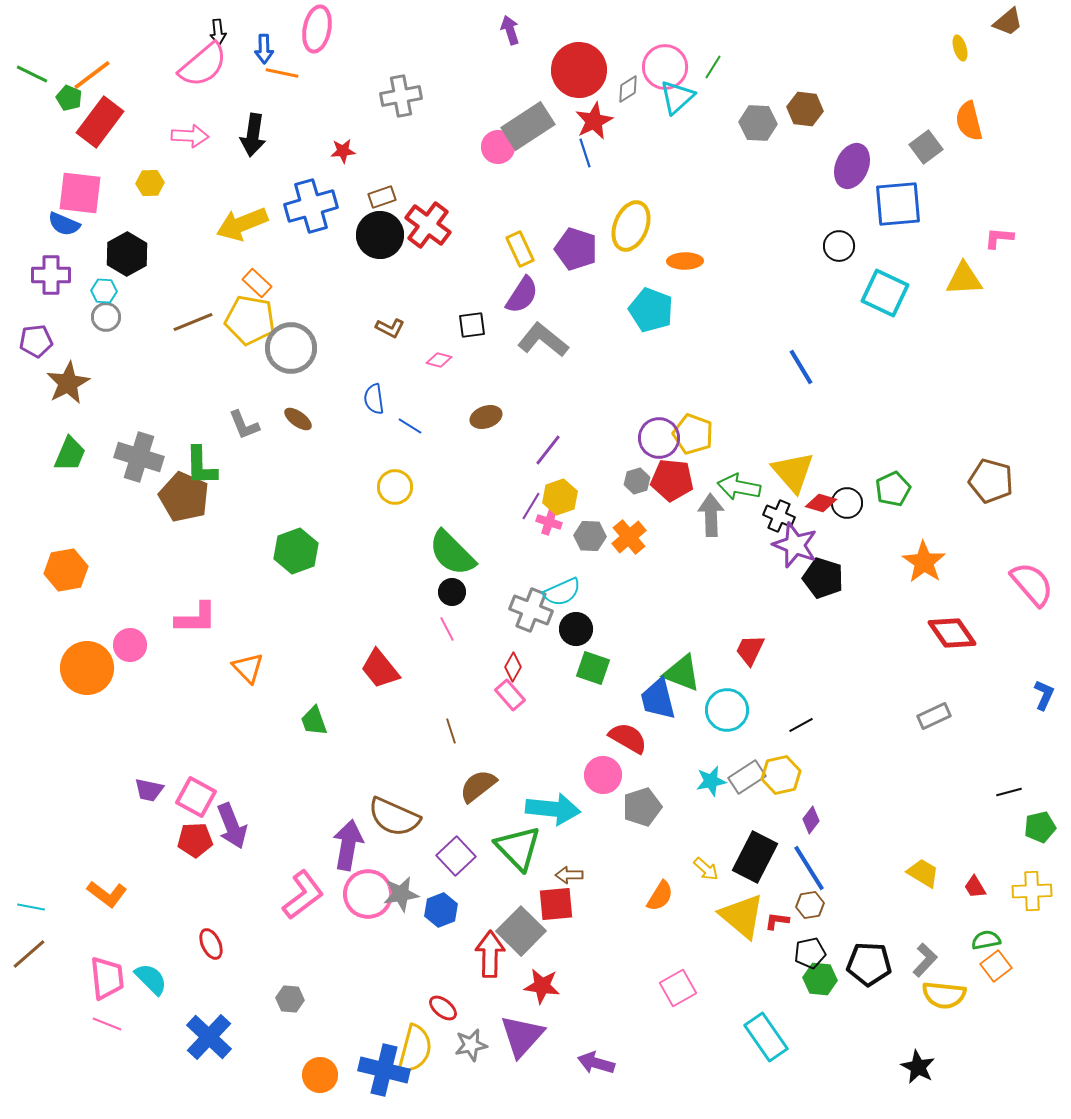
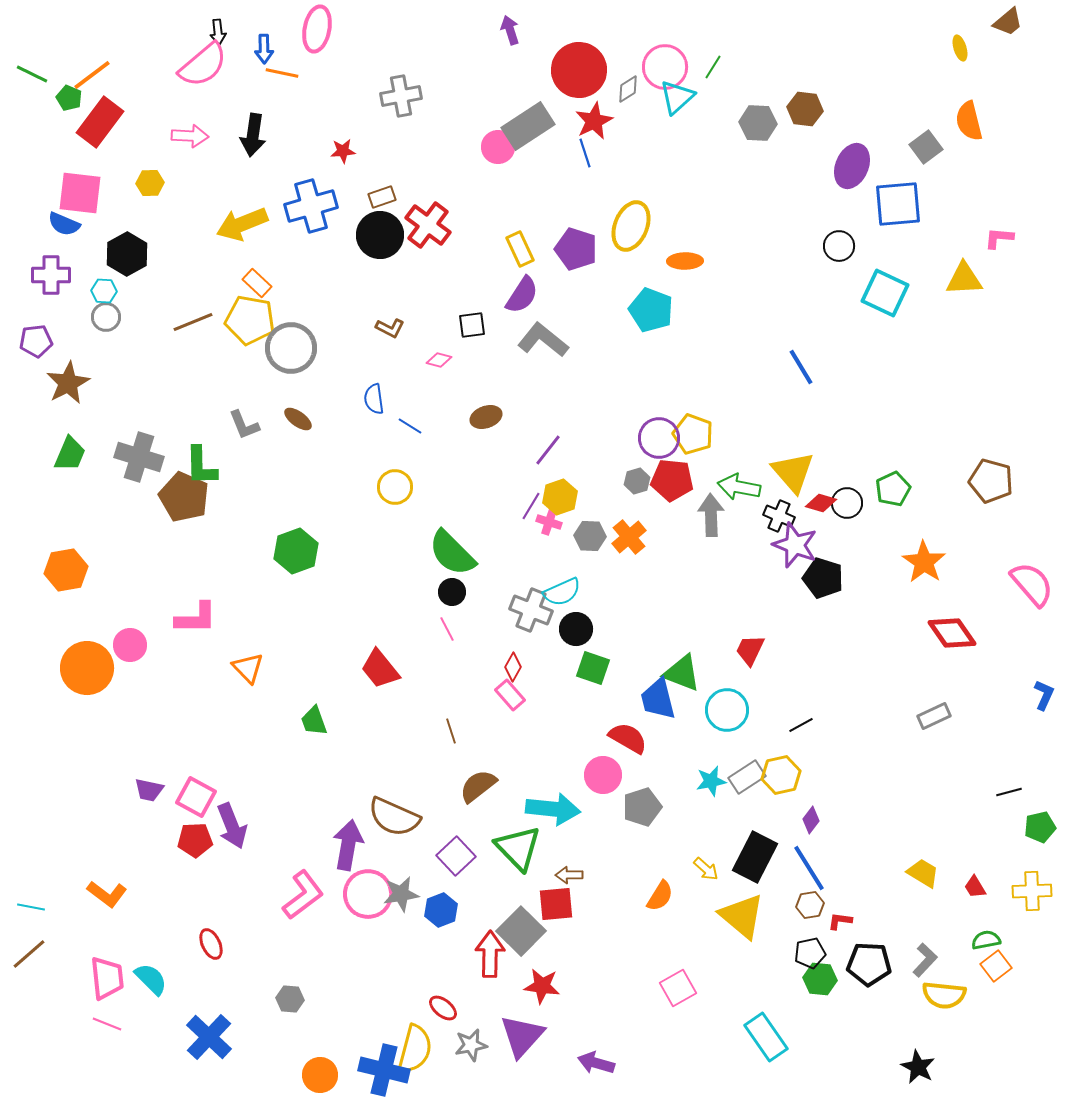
red L-shape at (777, 921): moved 63 px right
